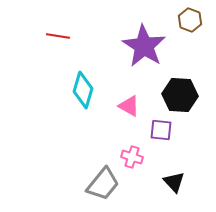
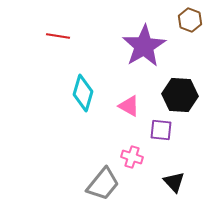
purple star: rotated 9 degrees clockwise
cyan diamond: moved 3 px down
